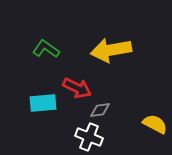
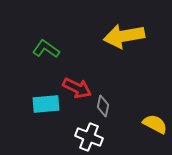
yellow arrow: moved 13 px right, 14 px up
cyan rectangle: moved 3 px right, 1 px down
gray diamond: moved 3 px right, 4 px up; rotated 70 degrees counterclockwise
